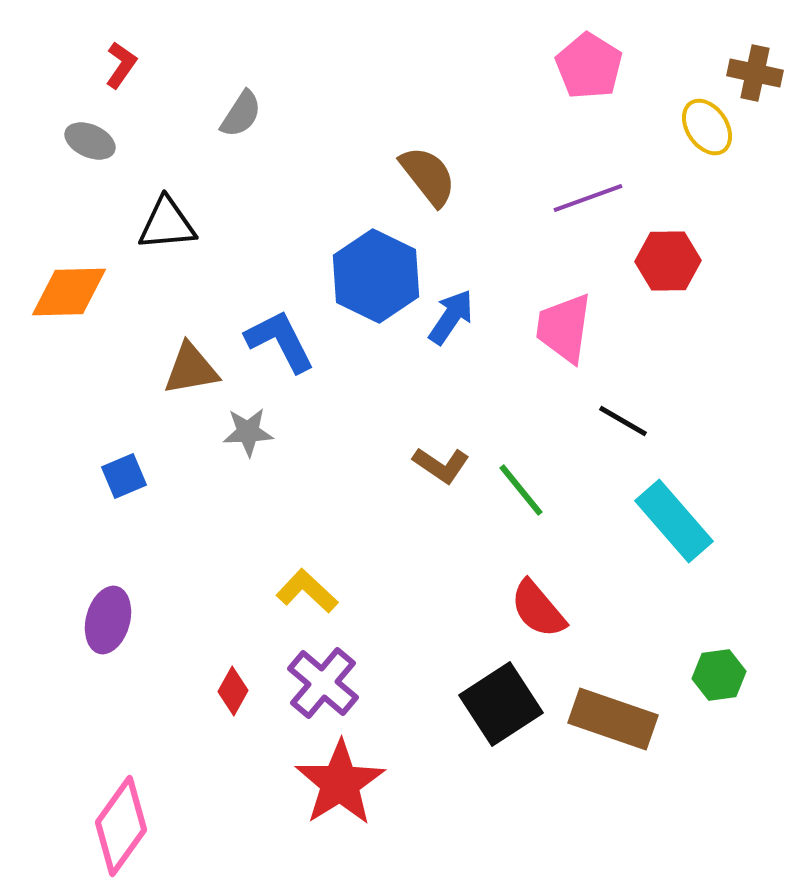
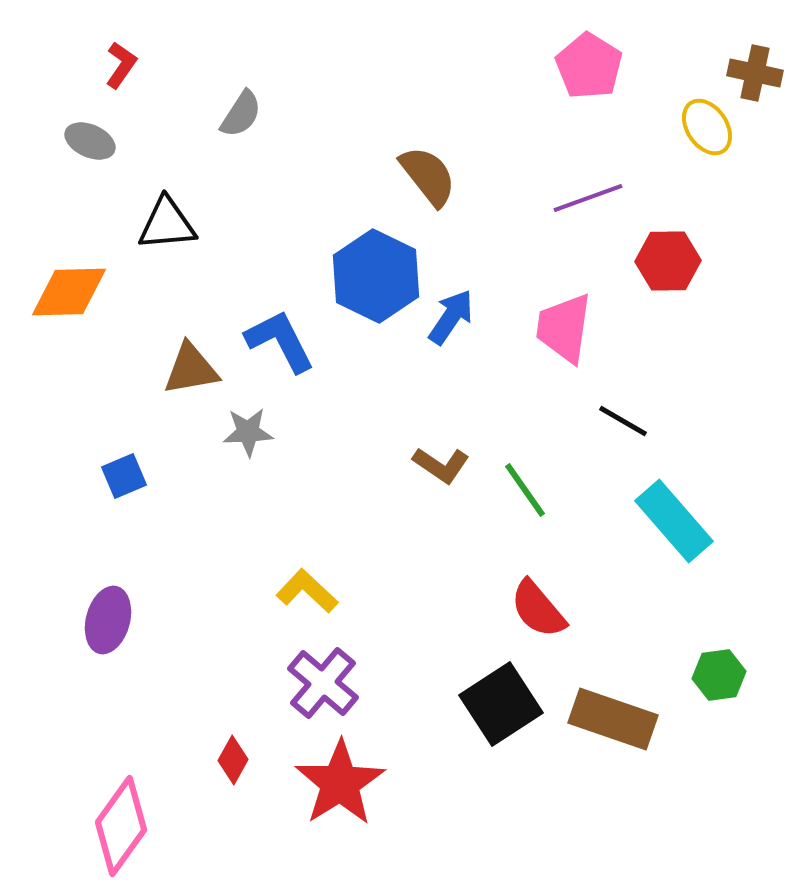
green line: moved 4 px right; rotated 4 degrees clockwise
red diamond: moved 69 px down
